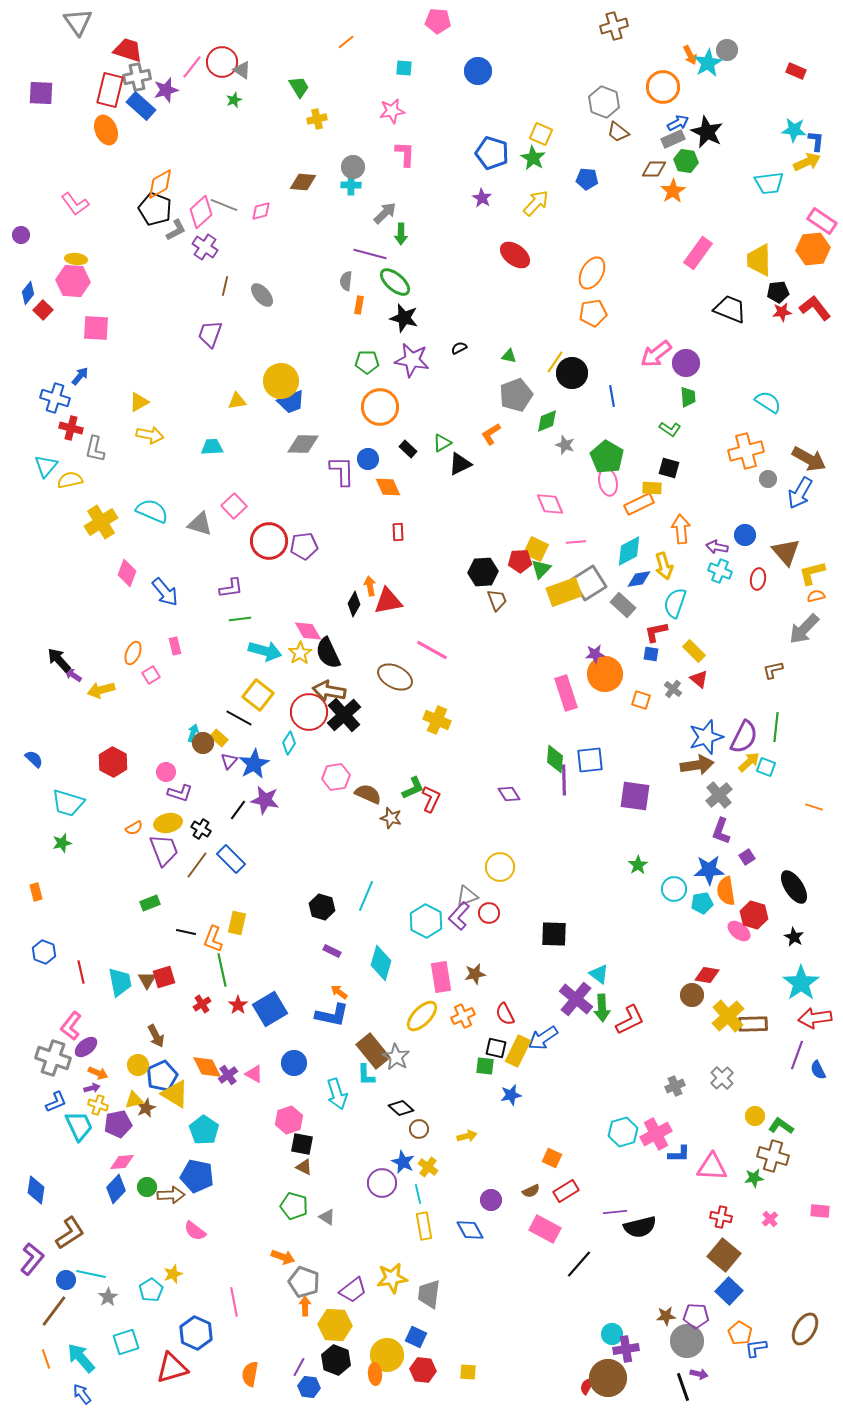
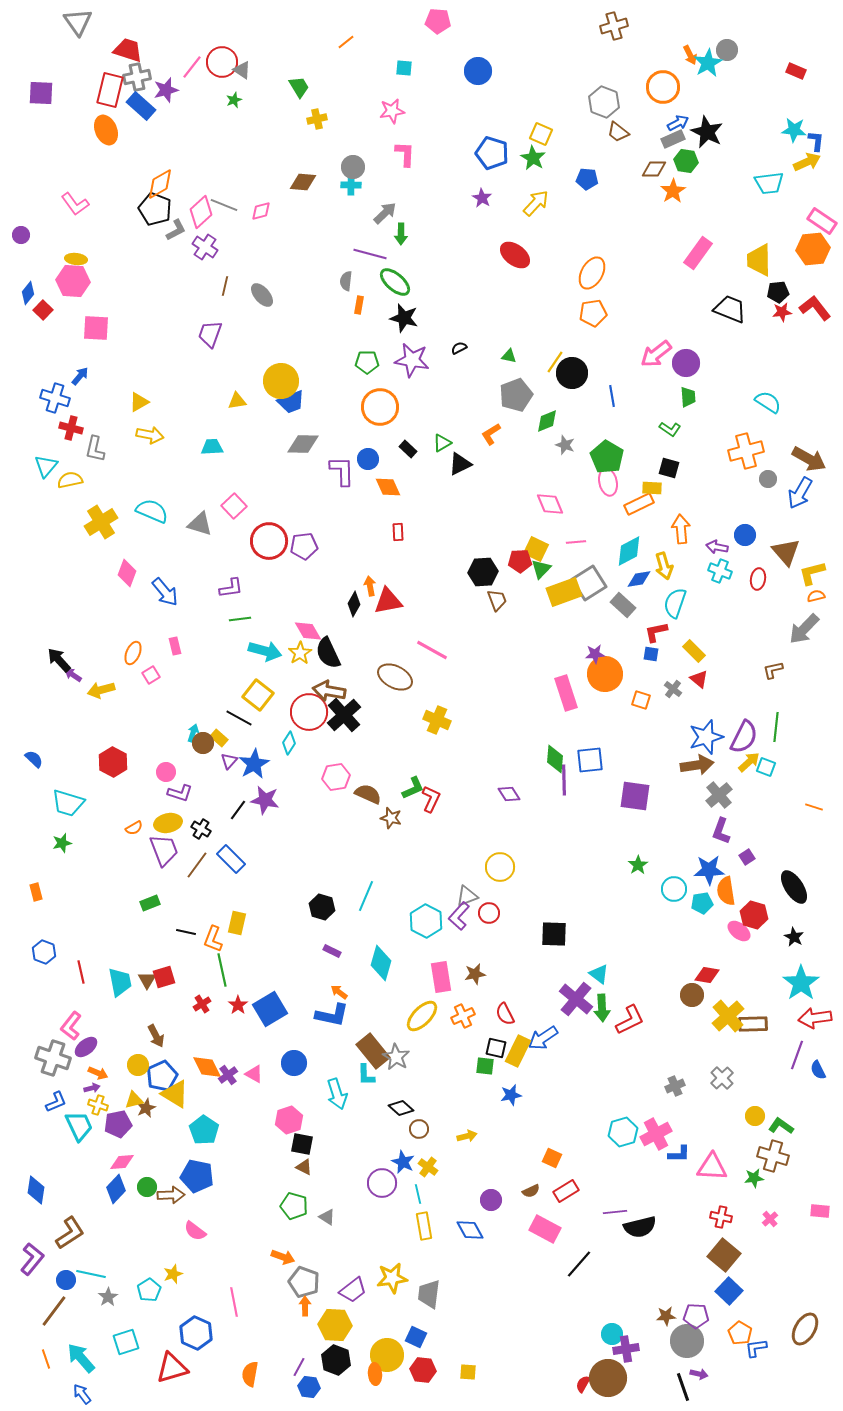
cyan pentagon at (151, 1290): moved 2 px left
red semicircle at (587, 1386): moved 4 px left, 2 px up
